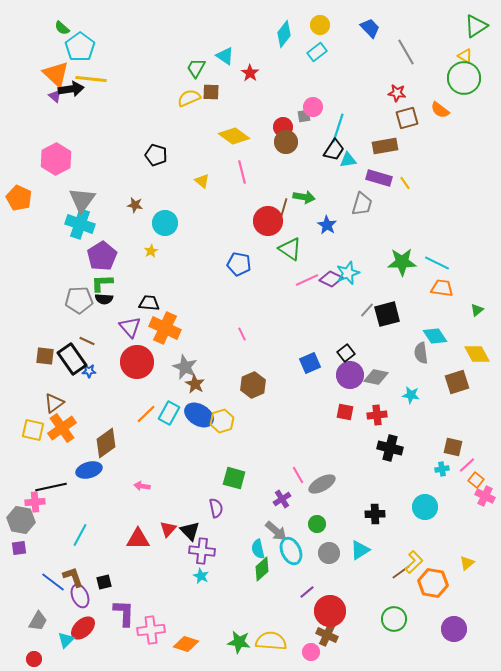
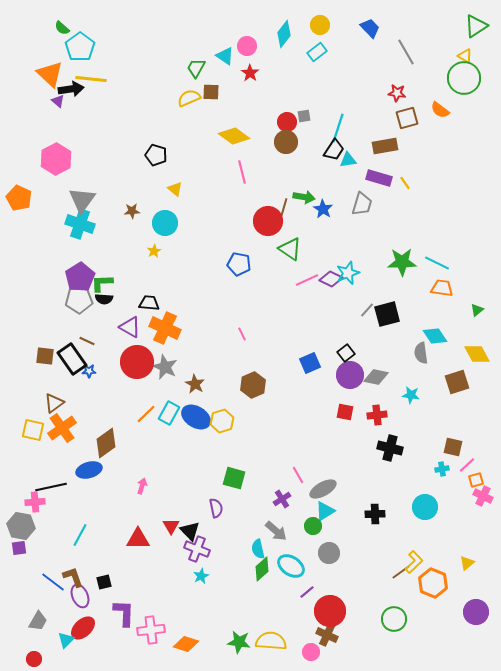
orange triangle at (56, 74): moved 6 px left
purple triangle at (55, 96): moved 3 px right, 5 px down
pink circle at (313, 107): moved 66 px left, 61 px up
red circle at (283, 127): moved 4 px right, 5 px up
yellow triangle at (202, 181): moved 27 px left, 8 px down
brown star at (135, 205): moved 3 px left, 6 px down; rotated 14 degrees counterclockwise
blue star at (327, 225): moved 4 px left, 16 px up
yellow star at (151, 251): moved 3 px right
purple pentagon at (102, 256): moved 22 px left, 21 px down
purple triangle at (130, 327): rotated 20 degrees counterclockwise
gray star at (185, 367): moved 20 px left
blue ellipse at (199, 415): moved 3 px left, 2 px down
orange square at (476, 480): rotated 35 degrees clockwise
gray ellipse at (322, 484): moved 1 px right, 5 px down
pink arrow at (142, 486): rotated 98 degrees clockwise
pink cross at (485, 496): moved 2 px left
gray hexagon at (21, 520): moved 6 px down
green circle at (317, 524): moved 4 px left, 2 px down
red triangle at (168, 529): moved 3 px right, 3 px up; rotated 12 degrees counterclockwise
cyan triangle at (360, 550): moved 35 px left, 39 px up
purple cross at (202, 551): moved 5 px left, 2 px up; rotated 15 degrees clockwise
cyan ellipse at (291, 551): moved 15 px down; rotated 32 degrees counterclockwise
cyan star at (201, 576): rotated 21 degrees clockwise
orange hexagon at (433, 583): rotated 12 degrees clockwise
purple circle at (454, 629): moved 22 px right, 17 px up
